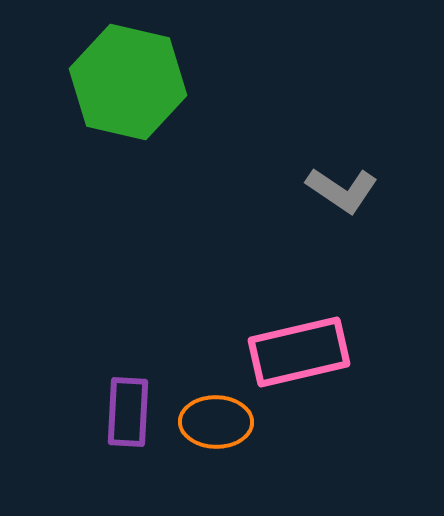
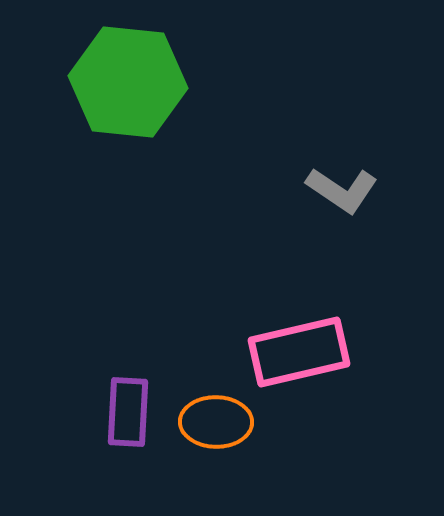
green hexagon: rotated 7 degrees counterclockwise
